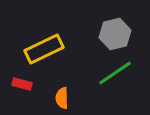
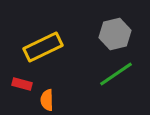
yellow rectangle: moved 1 px left, 2 px up
green line: moved 1 px right, 1 px down
orange semicircle: moved 15 px left, 2 px down
